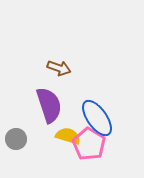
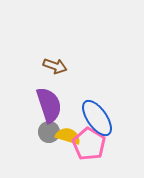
brown arrow: moved 4 px left, 2 px up
gray circle: moved 33 px right, 7 px up
